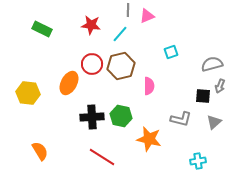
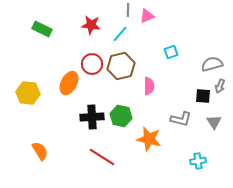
gray triangle: rotated 21 degrees counterclockwise
